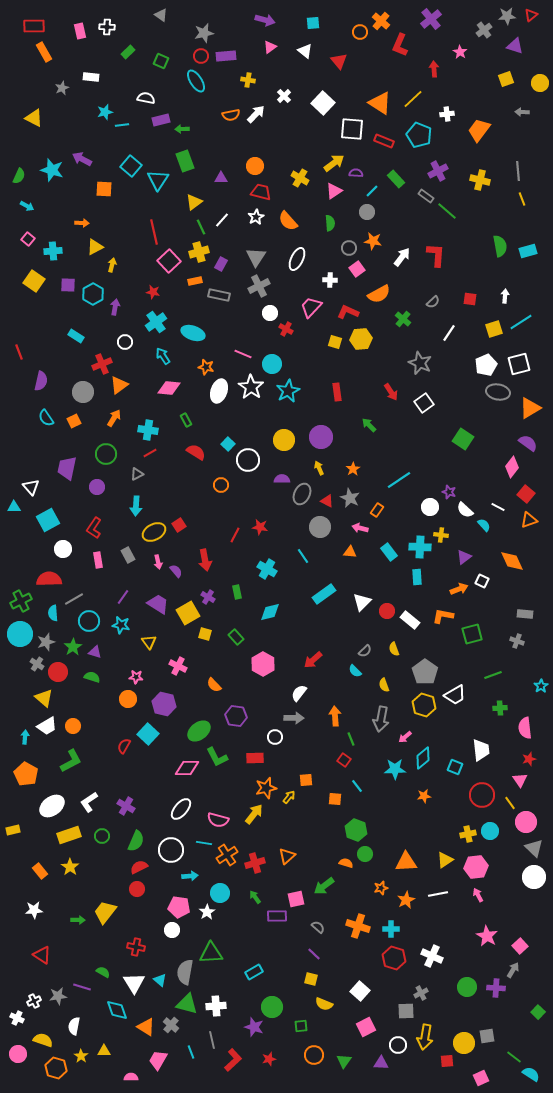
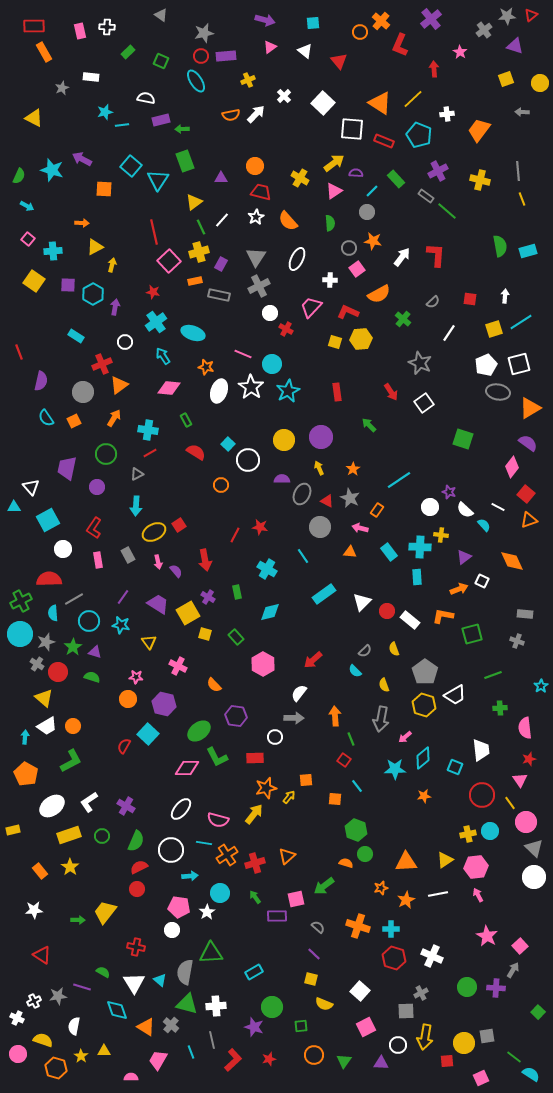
yellow cross at (248, 80): rotated 32 degrees counterclockwise
green square at (463, 439): rotated 15 degrees counterclockwise
